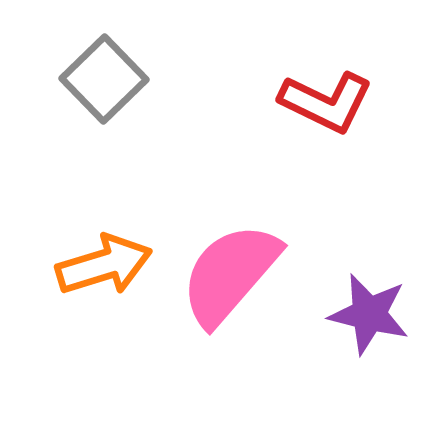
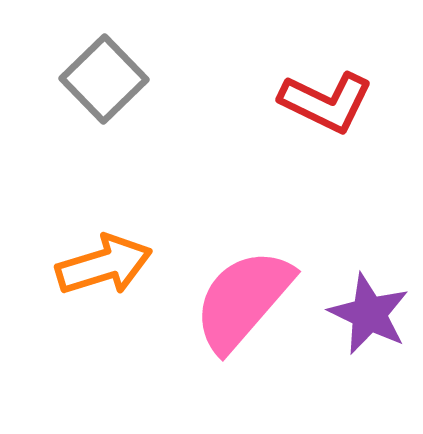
pink semicircle: moved 13 px right, 26 px down
purple star: rotated 12 degrees clockwise
